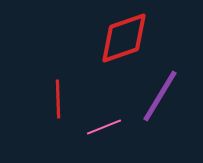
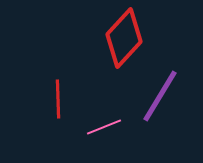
red diamond: rotated 28 degrees counterclockwise
